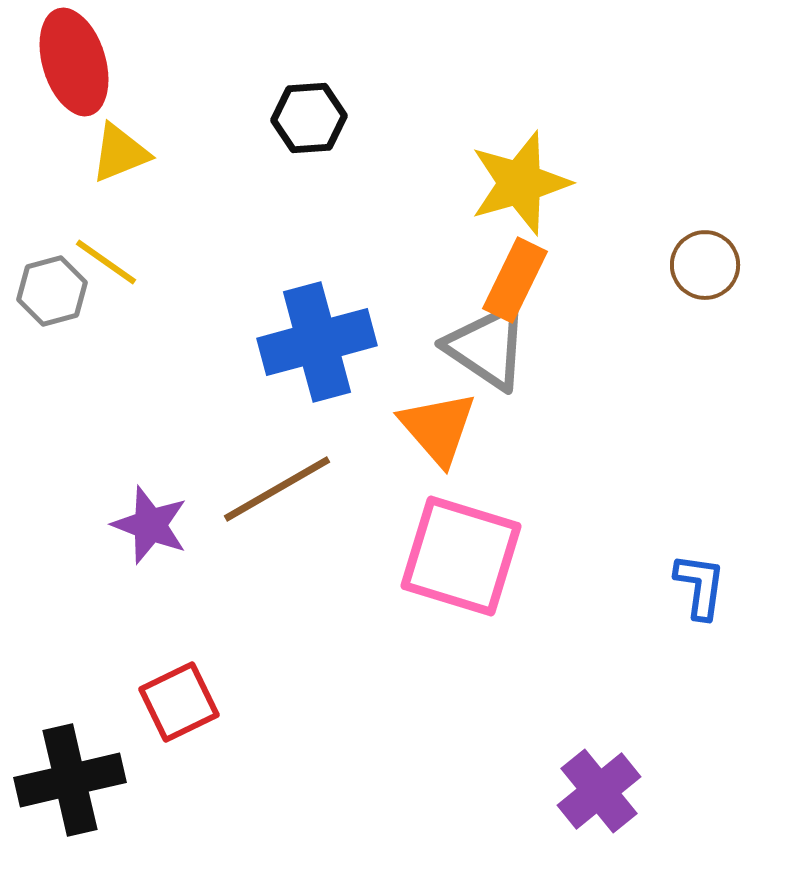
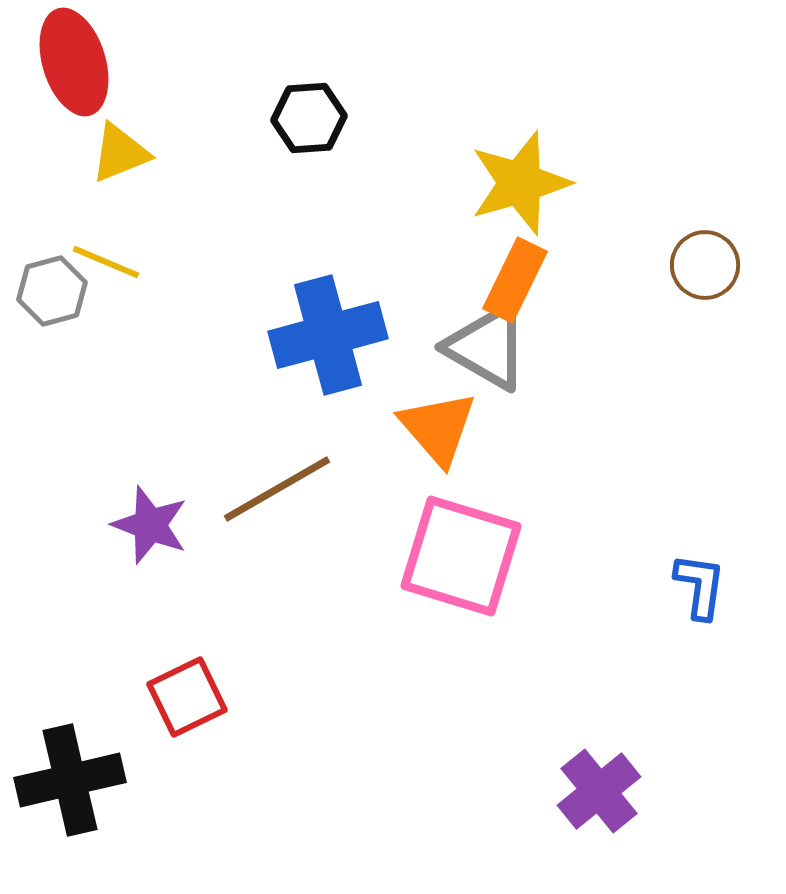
yellow line: rotated 12 degrees counterclockwise
blue cross: moved 11 px right, 7 px up
gray triangle: rotated 4 degrees counterclockwise
red square: moved 8 px right, 5 px up
